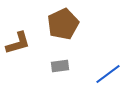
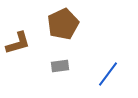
blue line: rotated 16 degrees counterclockwise
